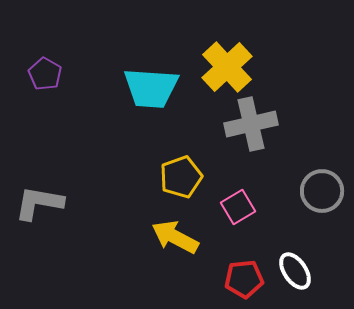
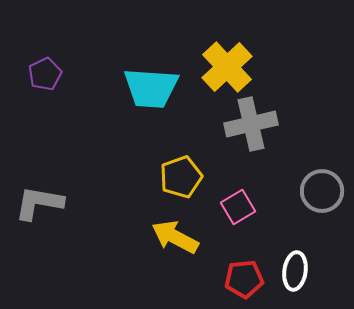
purple pentagon: rotated 16 degrees clockwise
white ellipse: rotated 42 degrees clockwise
